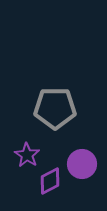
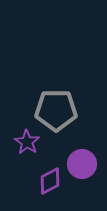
gray pentagon: moved 1 px right, 2 px down
purple star: moved 13 px up
